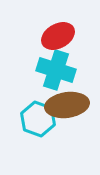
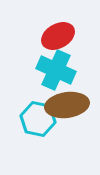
cyan cross: rotated 6 degrees clockwise
cyan hexagon: rotated 8 degrees counterclockwise
